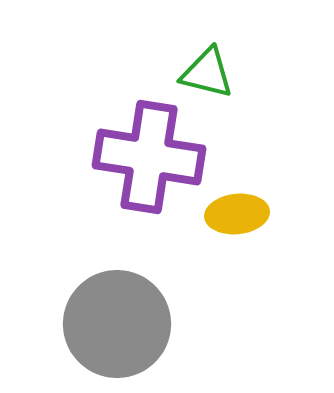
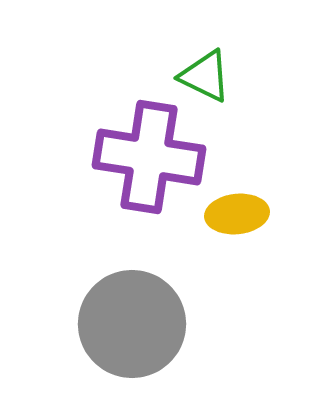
green triangle: moved 2 px left, 3 px down; rotated 12 degrees clockwise
gray circle: moved 15 px right
